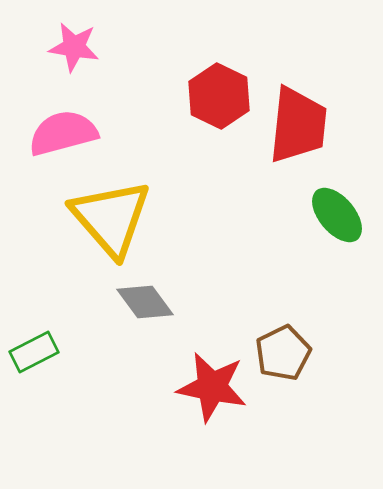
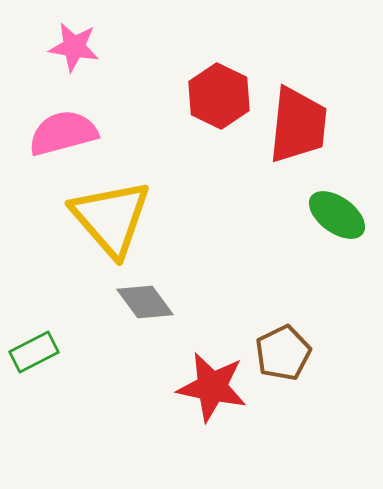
green ellipse: rotated 14 degrees counterclockwise
